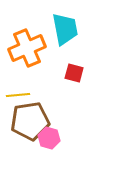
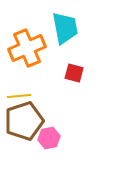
cyan trapezoid: moved 1 px up
yellow line: moved 1 px right, 1 px down
brown pentagon: moved 6 px left; rotated 9 degrees counterclockwise
pink hexagon: rotated 25 degrees counterclockwise
